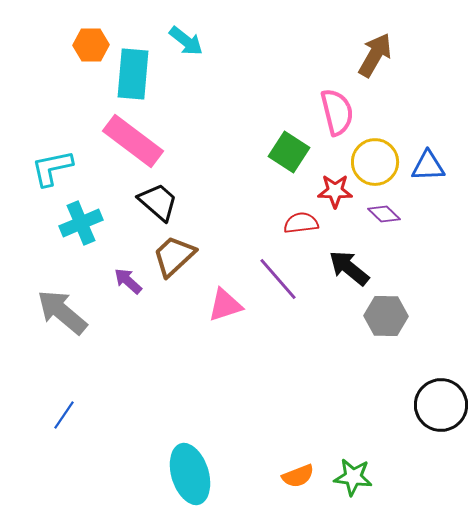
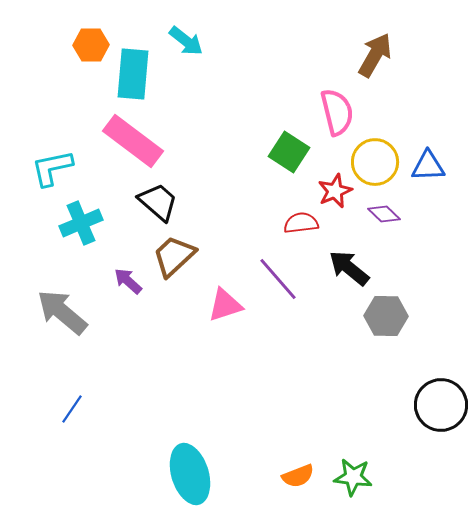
red star: rotated 24 degrees counterclockwise
blue line: moved 8 px right, 6 px up
